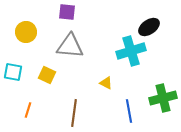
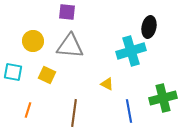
black ellipse: rotated 45 degrees counterclockwise
yellow circle: moved 7 px right, 9 px down
yellow triangle: moved 1 px right, 1 px down
